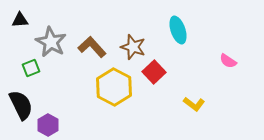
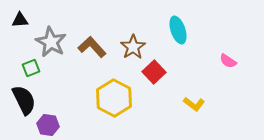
brown star: rotated 20 degrees clockwise
yellow hexagon: moved 11 px down
black semicircle: moved 3 px right, 5 px up
purple hexagon: rotated 20 degrees counterclockwise
